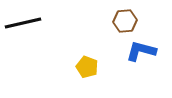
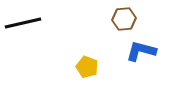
brown hexagon: moved 1 px left, 2 px up
